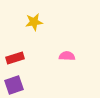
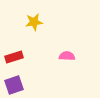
red rectangle: moved 1 px left, 1 px up
